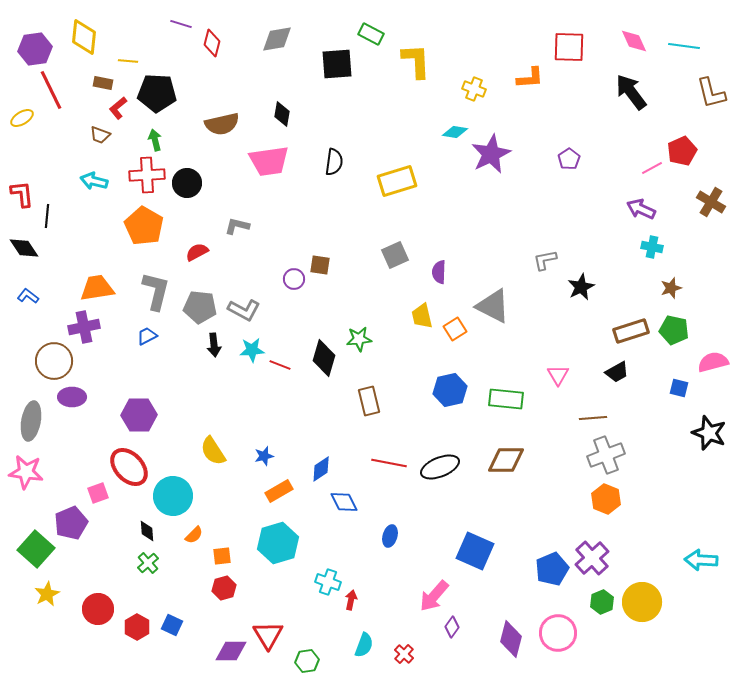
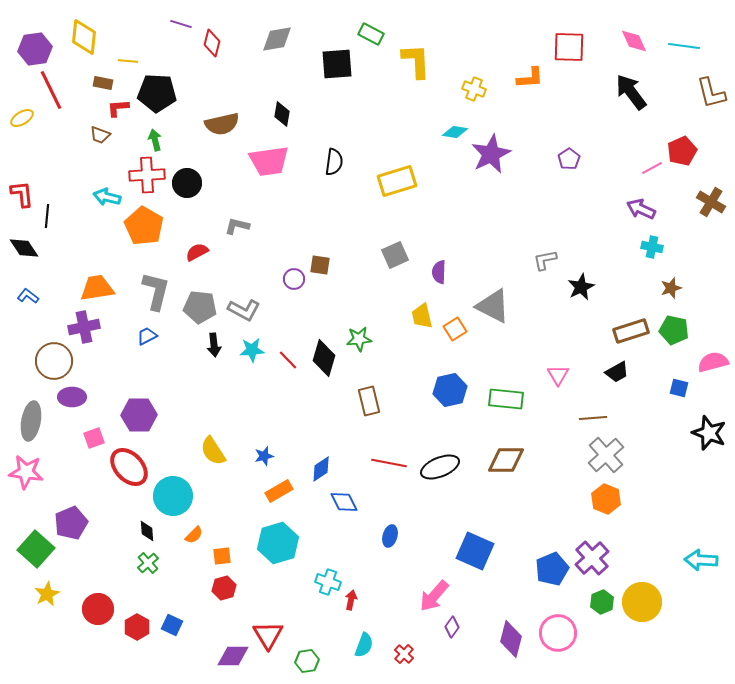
red L-shape at (118, 108): rotated 35 degrees clockwise
cyan arrow at (94, 181): moved 13 px right, 16 px down
red line at (280, 365): moved 8 px right, 5 px up; rotated 25 degrees clockwise
gray cross at (606, 455): rotated 21 degrees counterclockwise
pink square at (98, 493): moved 4 px left, 55 px up
purple diamond at (231, 651): moved 2 px right, 5 px down
